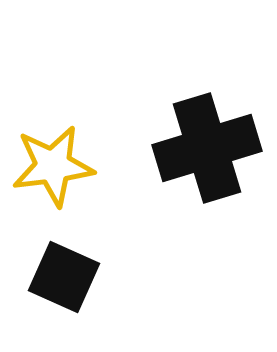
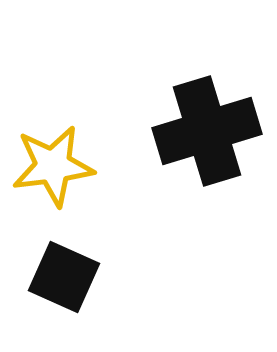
black cross: moved 17 px up
